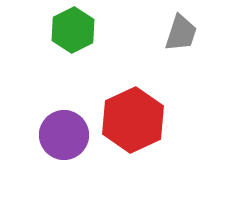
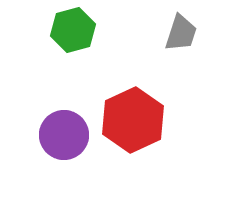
green hexagon: rotated 12 degrees clockwise
